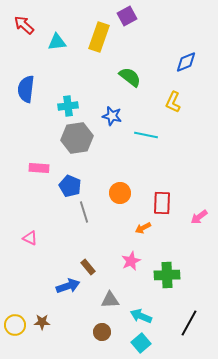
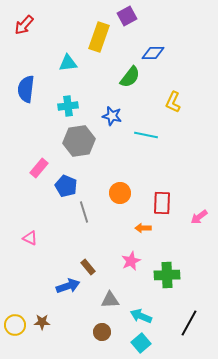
red arrow: rotated 90 degrees counterclockwise
cyan triangle: moved 11 px right, 21 px down
blue diamond: moved 33 px left, 9 px up; rotated 20 degrees clockwise
green semicircle: rotated 90 degrees clockwise
gray hexagon: moved 2 px right, 3 px down
pink rectangle: rotated 54 degrees counterclockwise
blue pentagon: moved 4 px left
orange arrow: rotated 28 degrees clockwise
